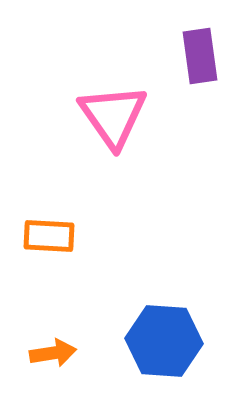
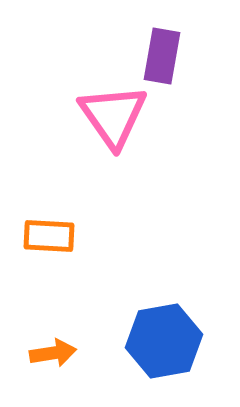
purple rectangle: moved 38 px left; rotated 18 degrees clockwise
blue hexagon: rotated 14 degrees counterclockwise
